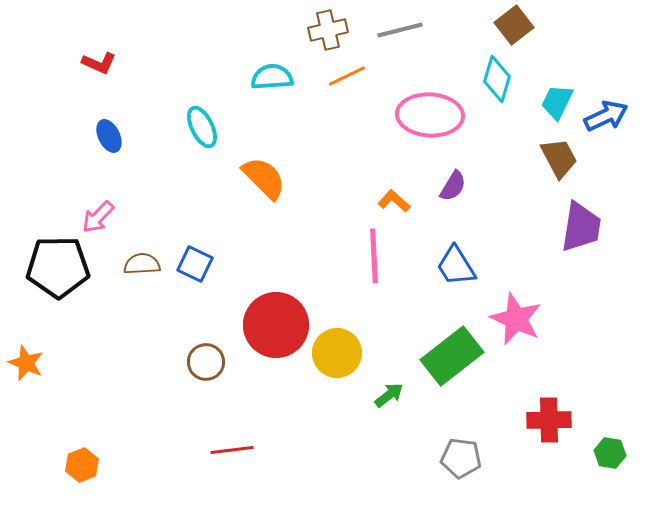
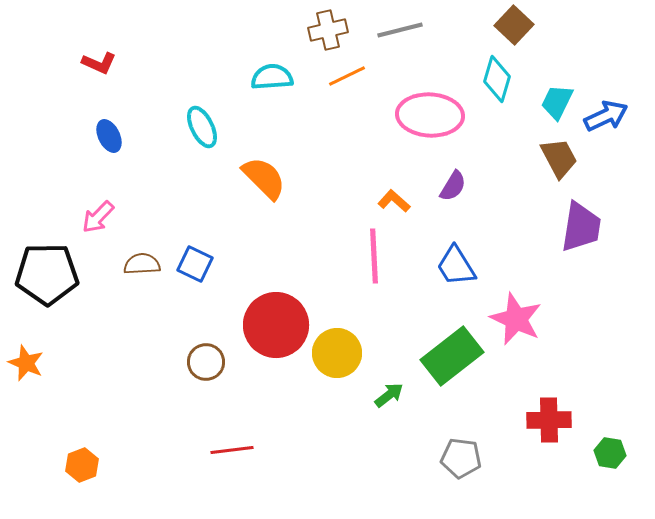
brown square: rotated 9 degrees counterclockwise
black pentagon: moved 11 px left, 7 px down
